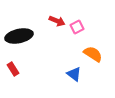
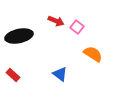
red arrow: moved 1 px left
pink square: rotated 24 degrees counterclockwise
red rectangle: moved 6 px down; rotated 16 degrees counterclockwise
blue triangle: moved 14 px left
